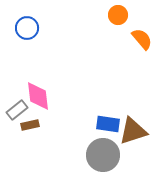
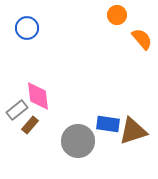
orange circle: moved 1 px left
brown rectangle: rotated 36 degrees counterclockwise
gray circle: moved 25 px left, 14 px up
